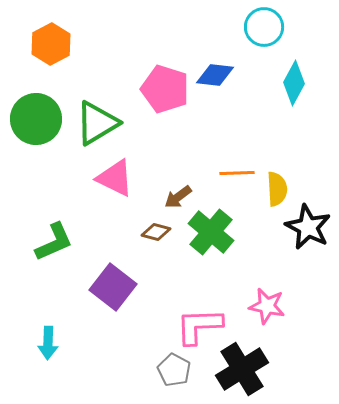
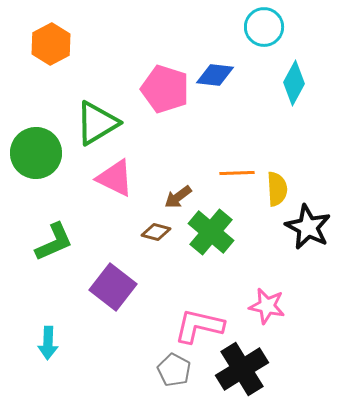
green circle: moved 34 px down
pink L-shape: rotated 15 degrees clockwise
